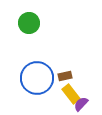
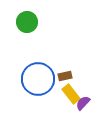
green circle: moved 2 px left, 1 px up
blue circle: moved 1 px right, 1 px down
purple semicircle: moved 2 px right, 1 px up
